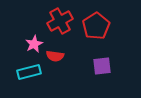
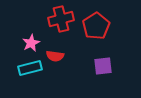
red cross: moved 1 px right, 2 px up; rotated 15 degrees clockwise
pink star: moved 3 px left, 1 px up
purple square: moved 1 px right
cyan rectangle: moved 1 px right, 4 px up
